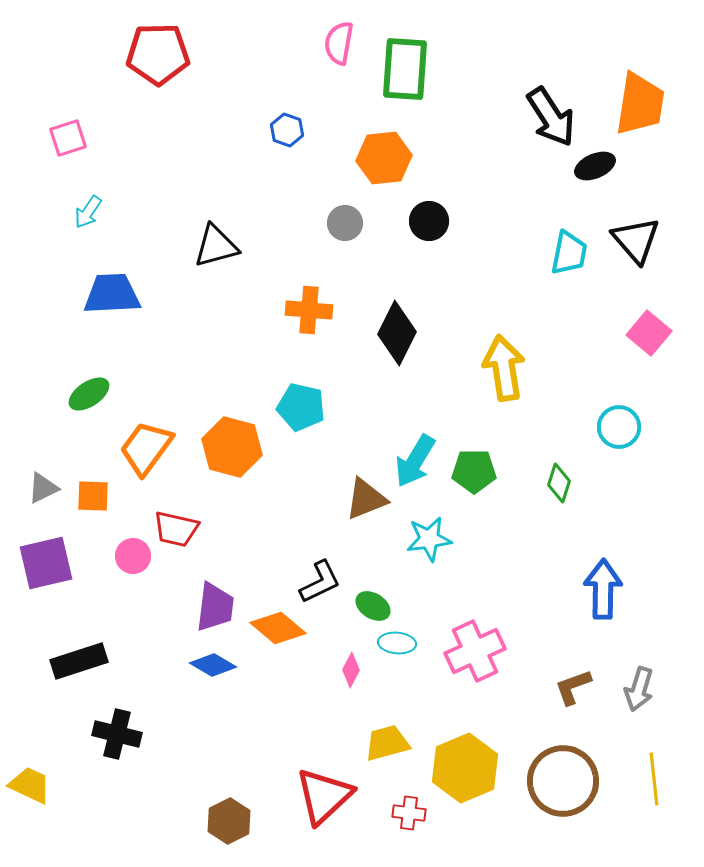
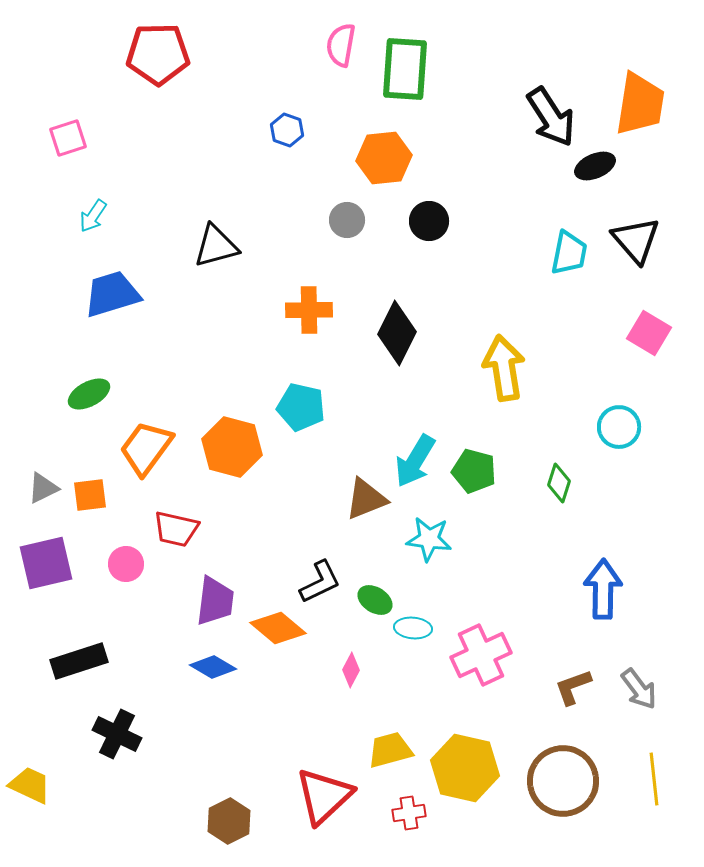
pink semicircle at (339, 43): moved 2 px right, 2 px down
cyan arrow at (88, 212): moved 5 px right, 4 px down
gray circle at (345, 223): moved 2 px right, 3 px up
blue trapezoid at (112, 294): rotated 14 degrees counterclockwise
orange cross at (309, 310): rotated 6 degrees counterclockwise
pink square at (649, 333): rotated 9 degrees counterclockwise
green ellipse at (89, 394): rotated 6 degrees clockwise
green pentagon at (474, 471): rotated 15 degrees clockwise
orange square at (93, 496): moved 3 px left, 1 px up; rotated 9 degrees counterclockwise
cyan star at (429, 539): rotated 15 degrees clockwise
pink circle at (133, 556): moved 7 px left, 8 px down
green ellipse at (373, 606): moved 2 px right, 6 px up
purple trapezoid at (215, 607): moved 6 px up
cyan ellipse at (397, 643): moved 16 px right, 15 px up
pink cross at (475, 651): moved 6 px right, 4 px down
blue diamond at (213, 665): moved 2 px down
gray arrow at (639, 689): rotated 54 degrees counterclockwise
black cross at (117, 734): rotated 12 degrees clockwise
yellow trapezoid at (387, 743): moved 3 px right, 7 px down
yellow hexagon at (465, 768): rotated 24 degrees counterclockwise
red cross at (409, 813): rotated 16 degrees counterclockwise
